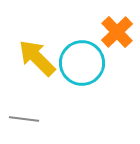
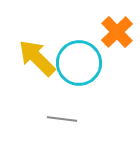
cyan circle: moved 3 px left
gray line: moved 38 px right
